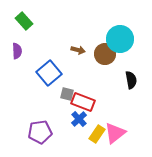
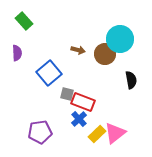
purple semicircle: moved 2 px down
yellow rectangle: rotated 12 degrees clockwise
